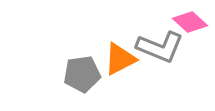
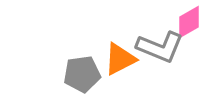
pink diamond: moved 1 px left; rotated 72 degrees counterclockwise
